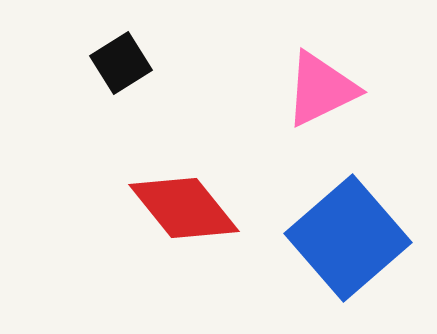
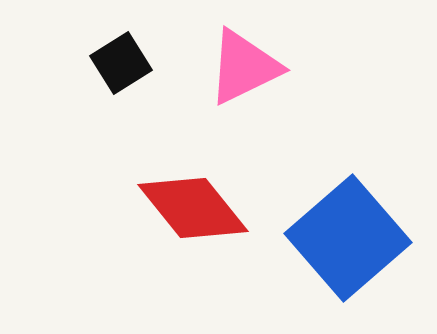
pink triangle: moved 77 px left, 22 px up
red diamond: moved 9 px right
